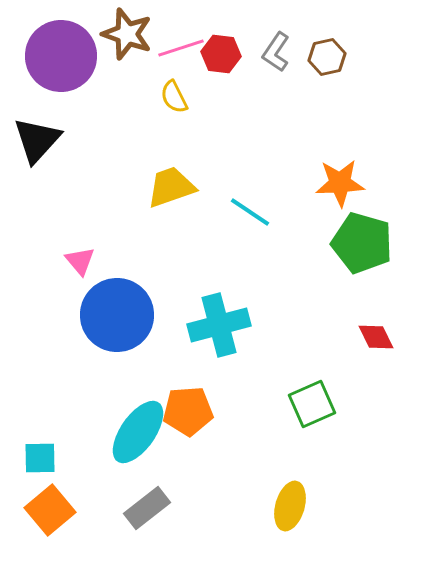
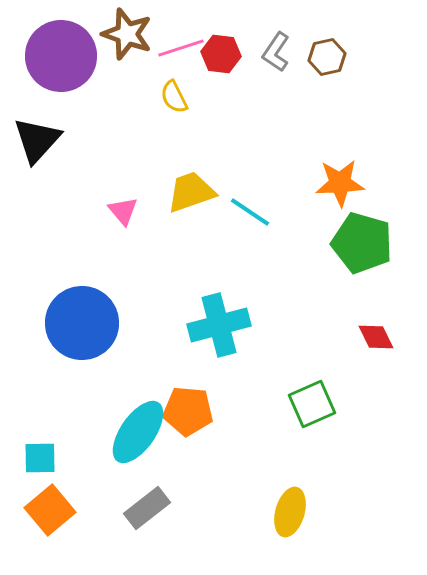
yellow trapezoid: moved 20 px right, 5 px down
pink triangle: moved 43 px right, 50 px up
blue circle: moved 35 px left, 8 px down
orange pentagon: rotated 9 degrees clockwise
yellow ellipse: moved 6 px down
